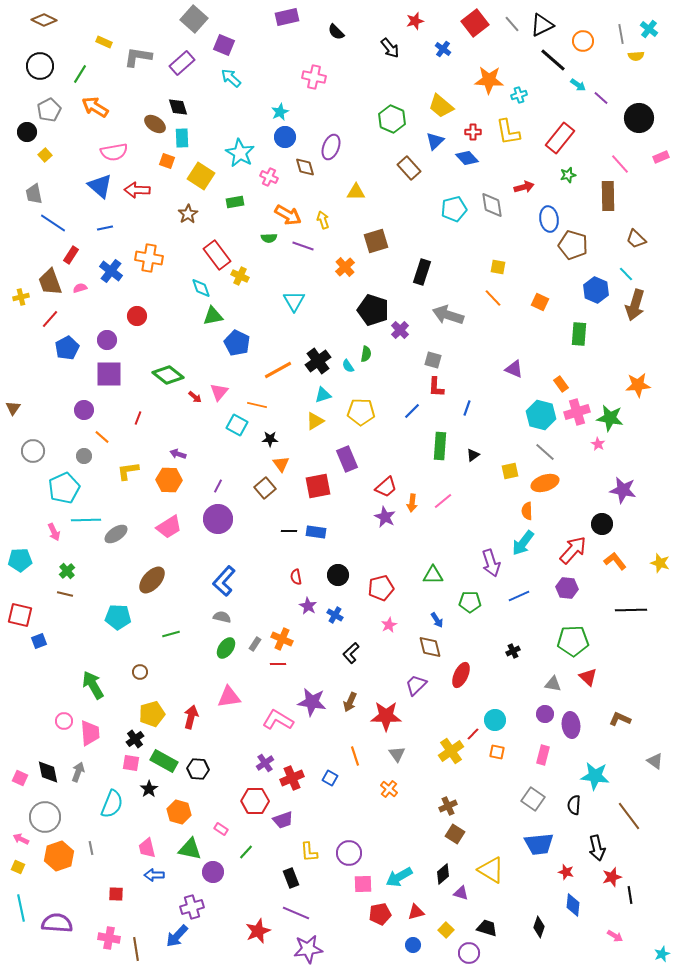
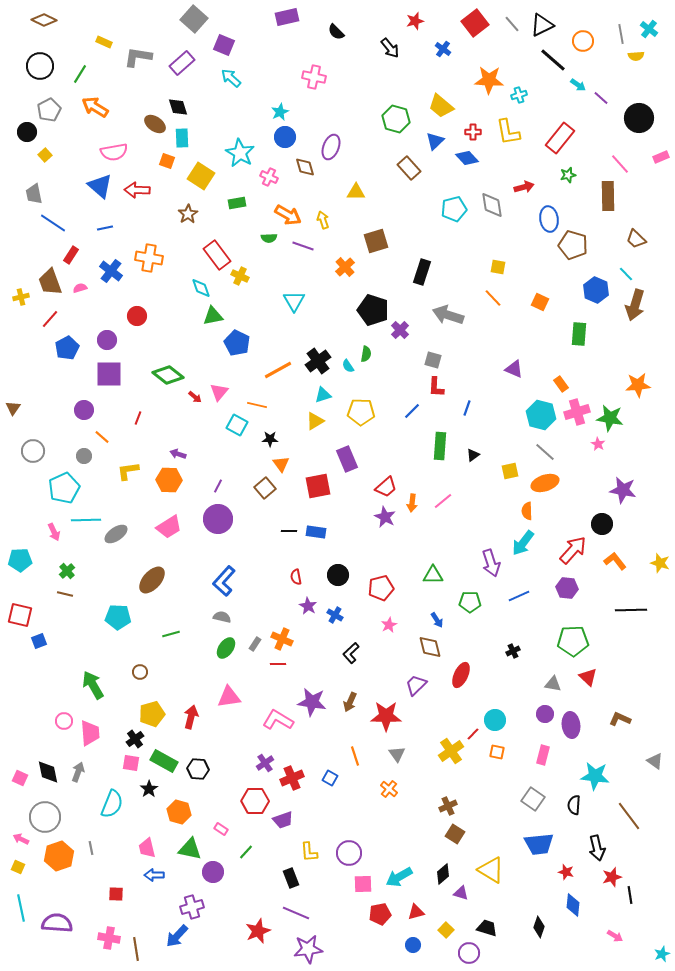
green hexagon at (392, 119): moved 4 px right; rotated 8 degrees counterclockwise
green rectangle at (235, 202): moved 2 px right, 1 px down
